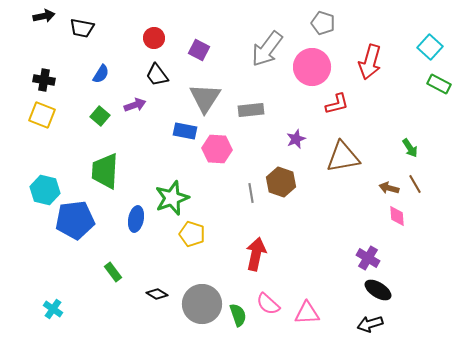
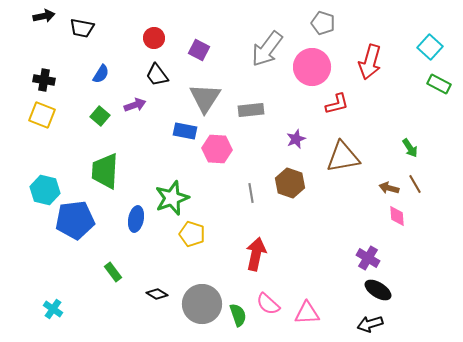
brown hexagon at (281, 182): moved 9 px right, 1 px down
